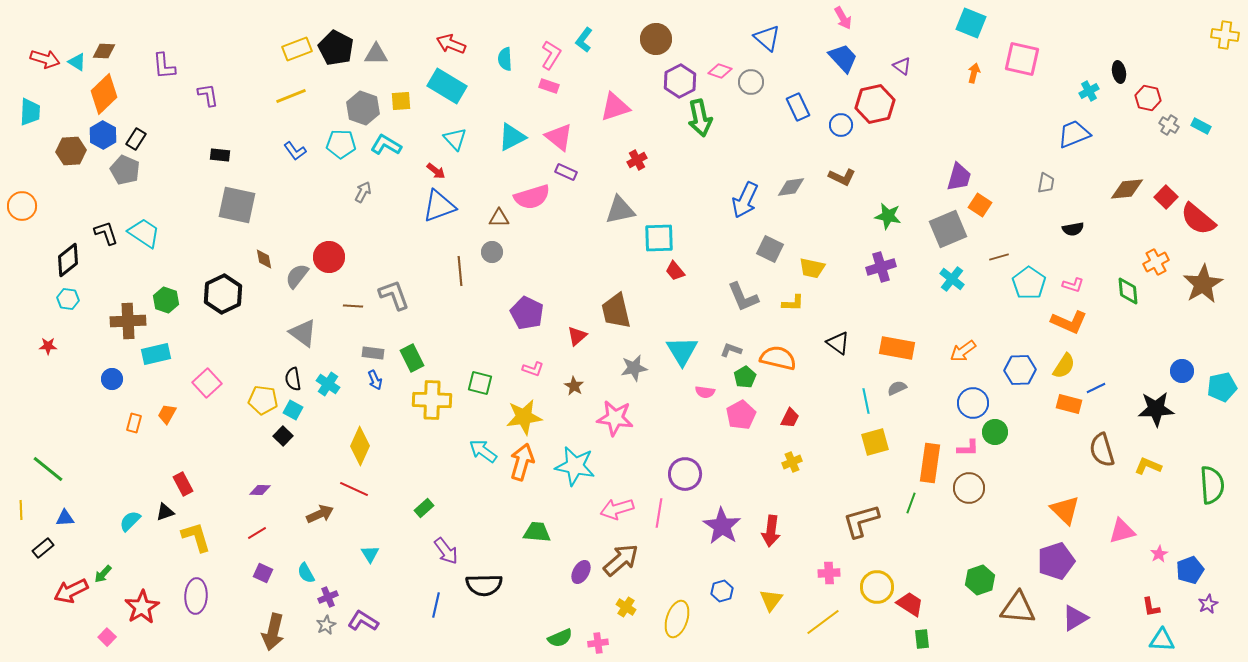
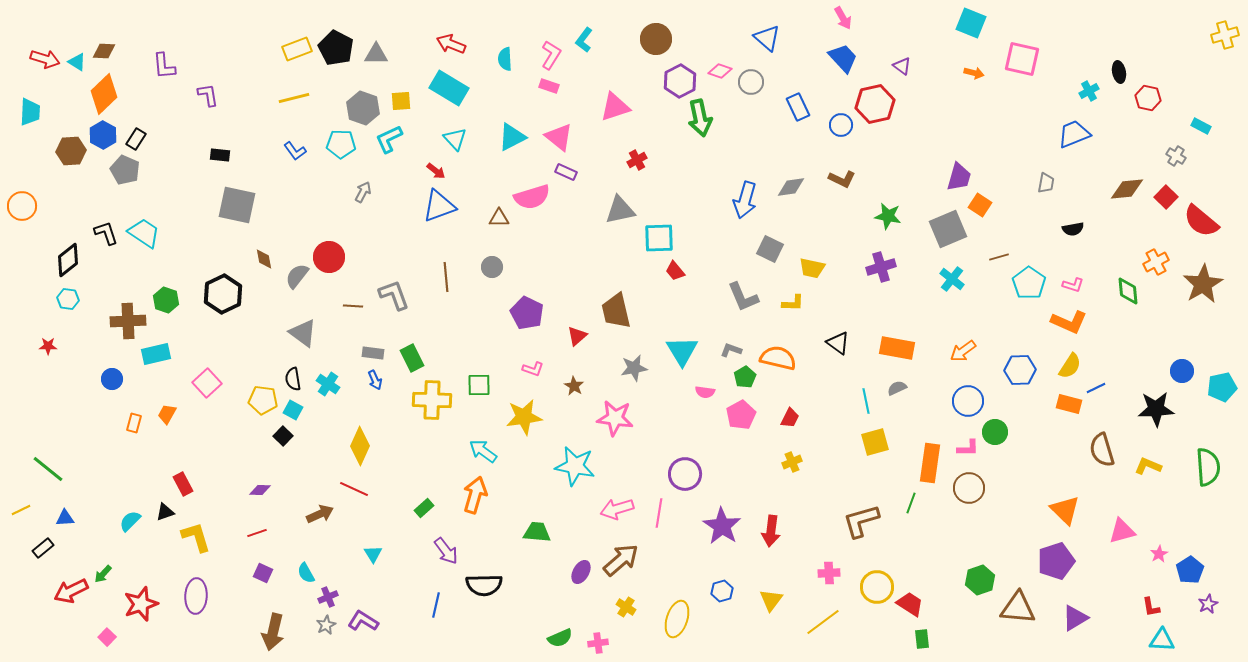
yellow cross at (1225, 35): rotated 24 degrees counterclockwise
orange arrow at (974, 73): rotated 90 degrees clockwise
cyan rectangle at (447, 86): moved 2 px right, 2 px down
yellow line at (291, 96): moved 3 px right, 2 px down; rotated 8 degrees clockwise
gray cross at (1169, 125): moved 7 px right, 31 px down
cyan L-shape at (386, 145): moved 3 px right, 6 px up; rotated 56 degrees counterclockwise
brown L-shape at (842, 177): moved 2 px down
blue arrow at (745, 200): rotated 9 degrees counterclockwise
red semicircle at (1198, 219): moved 3 px right, 2 px down
gray circle at (492, 252): moved 15 px down
brown line at (460, 271): moved 14 px left, 6 px down
yellow semicircle at (1064, 366): moved 6 px right
green square at (480, 383): moved 1 px left, 2 px down; rotated 15 degrees counterclockwise
blue circle at (973, 403): moved 5 px left, 2 px up
orange arrow at (522, 462): moved 47 px left, 33 px down
green semicircle at (1212, 485): moved 4 px left, 18 px up
yellow line at (21, 510): rotated 66 degrees clockwise
red line at (257, 533): rotated 12 degrees clockwise
cyan triangle at (370, 554): moved 3 px right
blue pentagon at (1190, 570): rotated 12 degrees counterclockwise
red star at (142, 607): moved 1 px left, 3 px up; rotated 12 degrees clockwise
